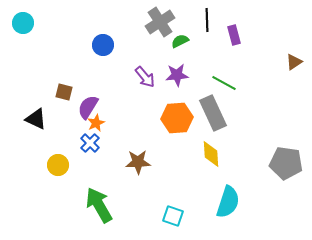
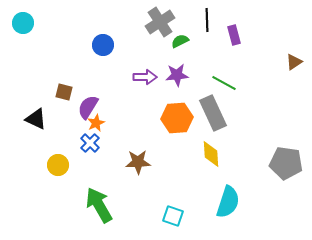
purple arrow: rotated 50 degrees counterclockwise
